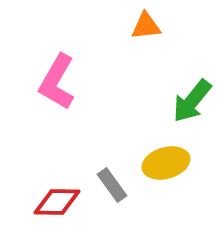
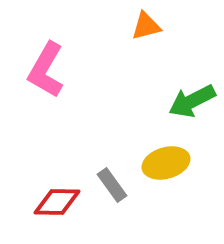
orange triangle: rotated 8 degrees counterclockwise
pink L-shape: moved 11 px left, 12 px up
green arrow: rotated 24 degrees clockwise
